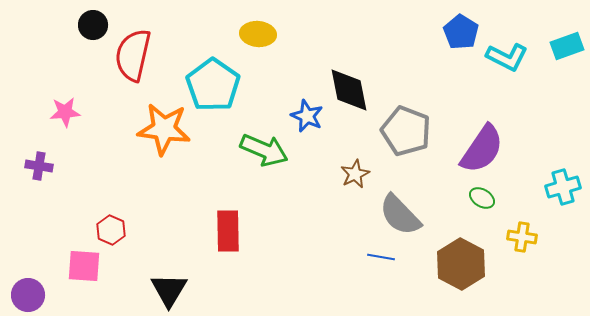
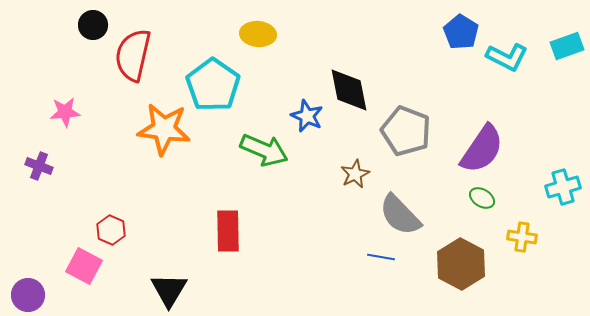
purple cross: rotated 12 degrees clockwise
pink square: rotated 24 degrees clockwise
